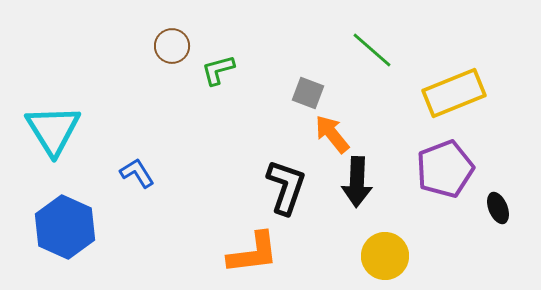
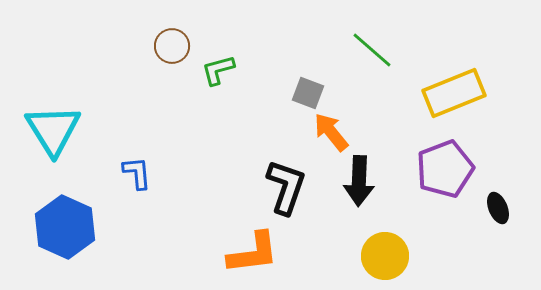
orange arrow: moved 1 px left, 2 px up
blue L-shape: rotated 27 degrees clockwise
black arrow: moved 2 px right, 1 px up
